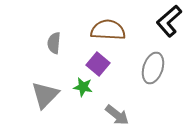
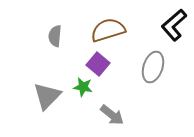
black L-shape: moved 5 px right, 4 px down
brown semicircle: rotated 20 degrees counterclockwise
gray semicircle: moved 1 px right, 7 px up
gray ellipse: moved 1 px up
gray triangle: moved 2 px right, 1 px down
gray arrow: moved 5 px left
